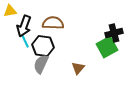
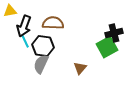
brown triangle: moved 2 px right
